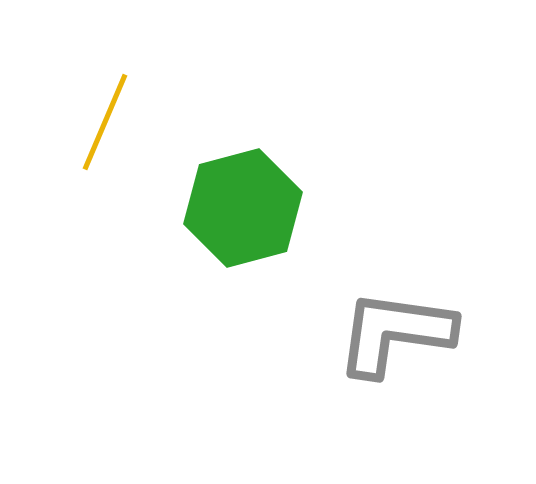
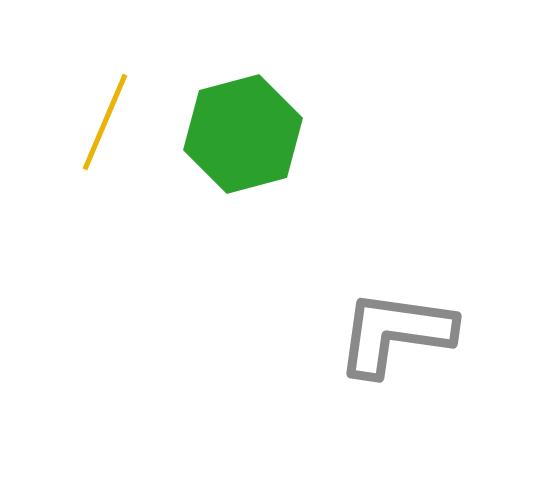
green hexagon: moved 74 px up
